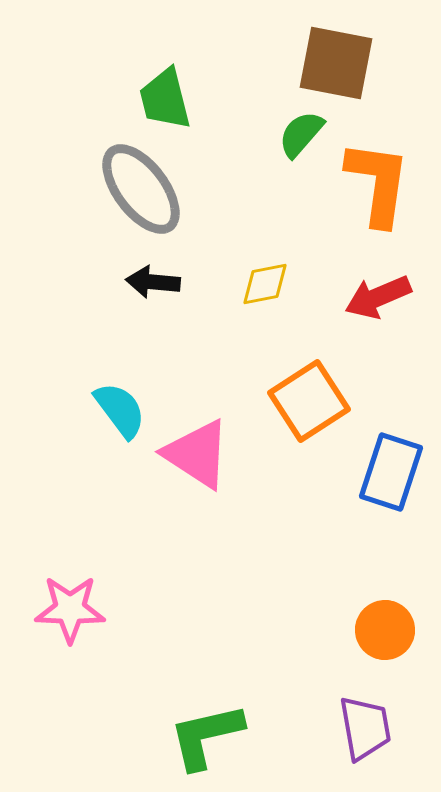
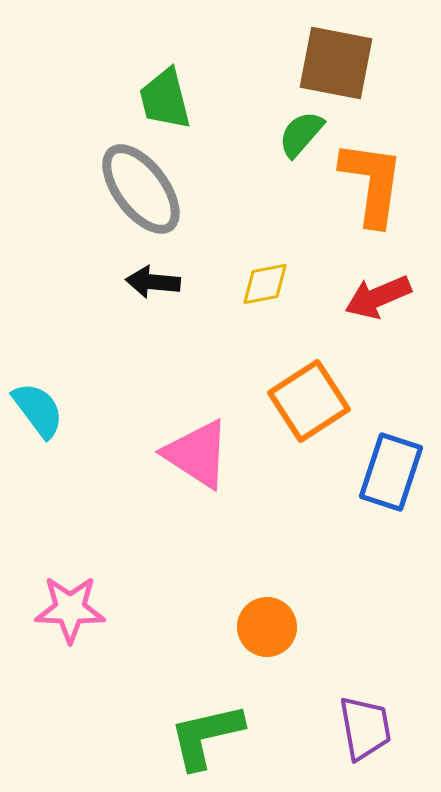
orange L-shape: moved 6 px left
cyan semicircle: moved 82 px left
orange circle: moved 118 px left, 3 px up
